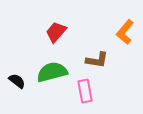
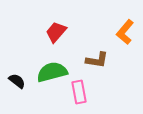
pink rectangle: moved 6 px left, 1 px down
